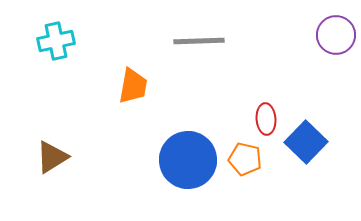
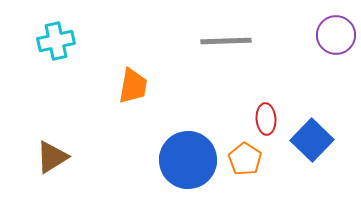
gray line: moved 27 px right
blue square: moved 6 px right, 2 px up
orange pentagon: rotated 20 degrees clockwise
